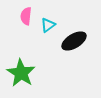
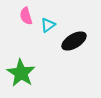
pink semicircle: rotated 24 degrees counterclockwise
